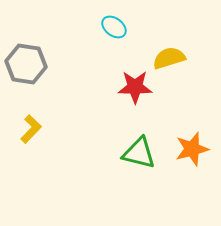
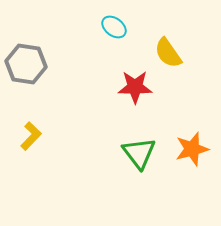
yellow semicircle: moved 1 px left, 5 px up; rotated 108 degrees counterclockwise
yellow L-shape: moved 7 px down
green triangle: rotated 39 degrees clockwise
